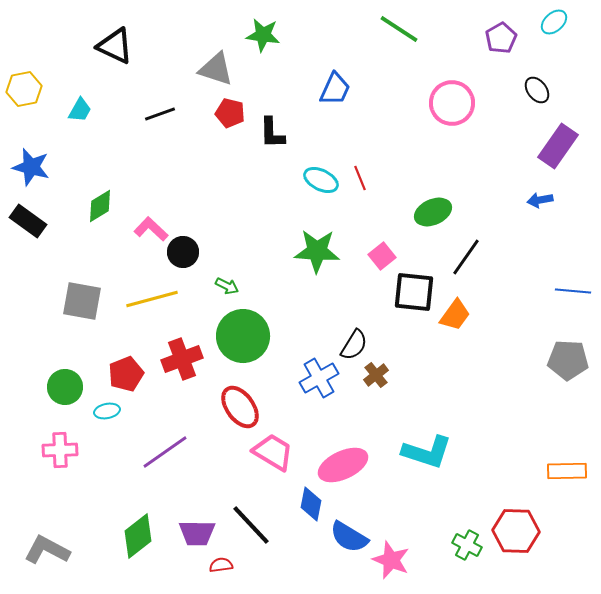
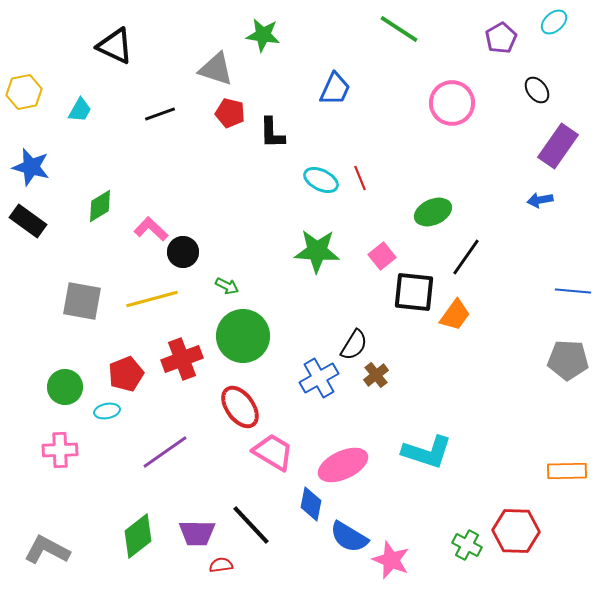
yellow hexagon at (24, 89): moved 3 px down
